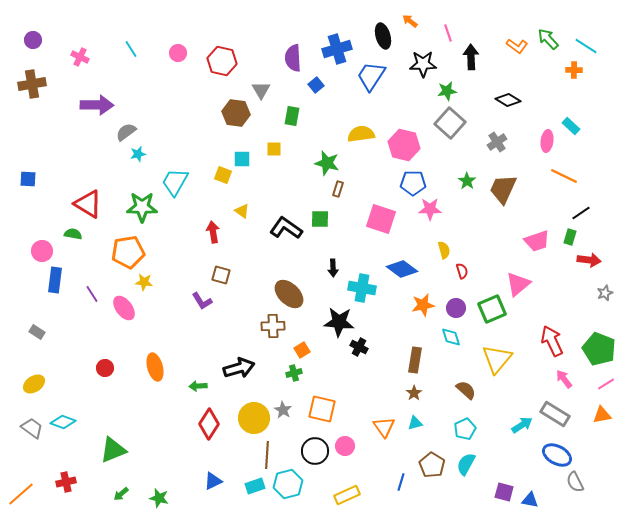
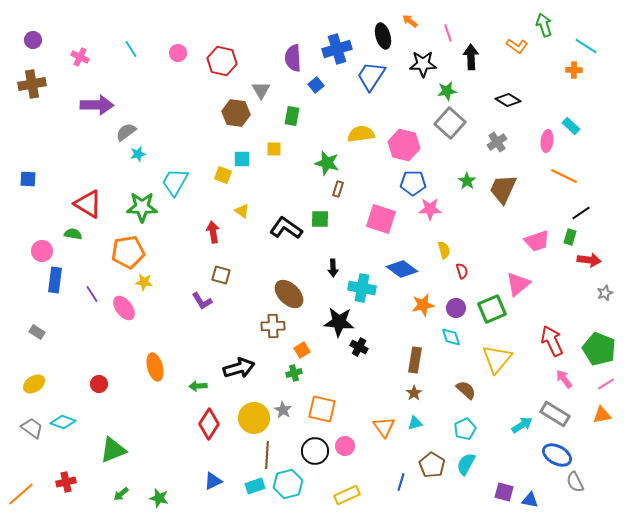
green arrow at (548, 39): moved 4 px left, 14 px up; rotated 25 degrees clockwise
red circle at (105, 368): moved 6 px left, 16 px down
